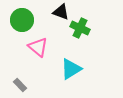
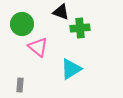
green circle: moved 4 px down
green cross: rotated 30 degrees counterclockwise
gray rectangle: rotated 48 degrees clockwise
